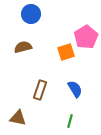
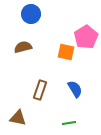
orange square: rotated 30 degrees clockwise
green line: moved 1 px left, 2 px down; rotated 64 degrees clockwise
